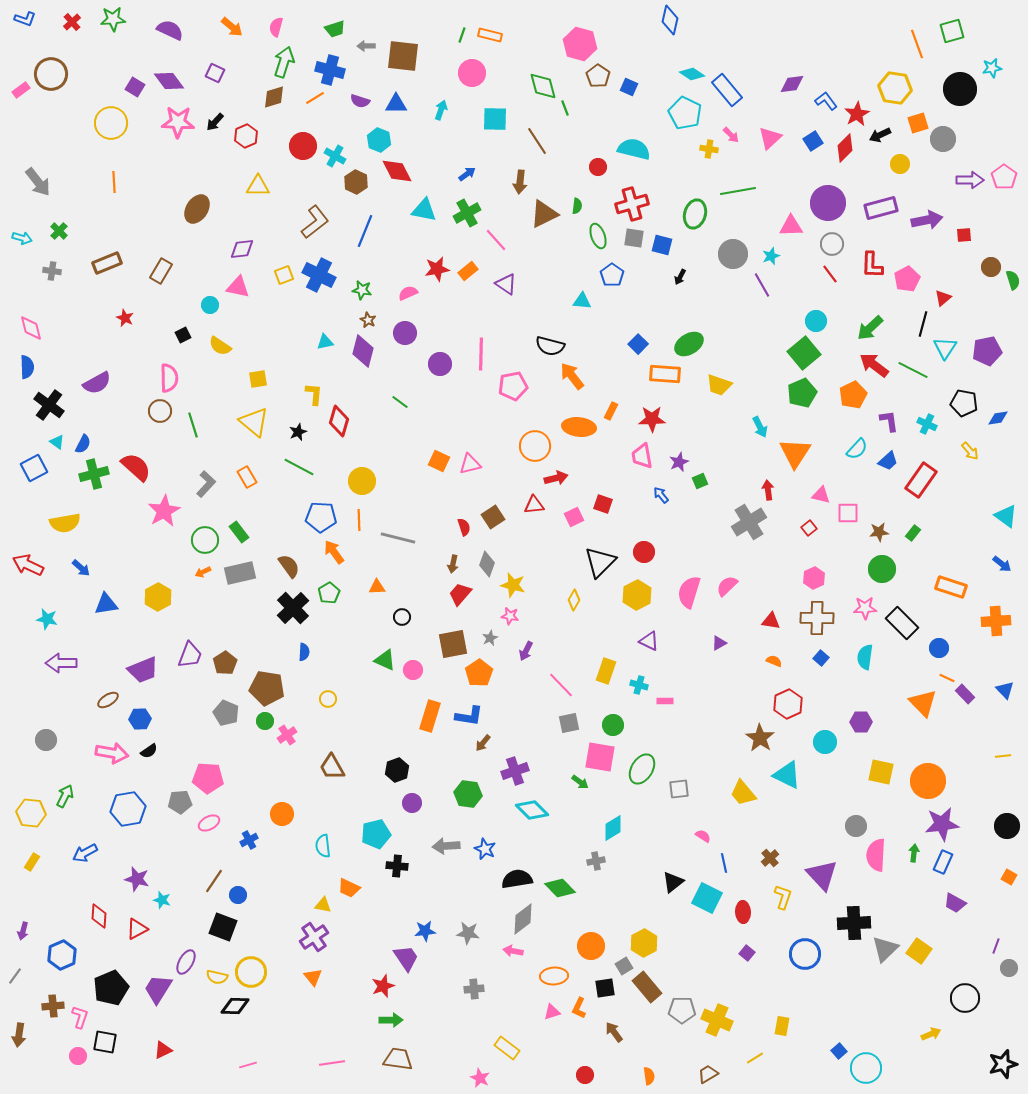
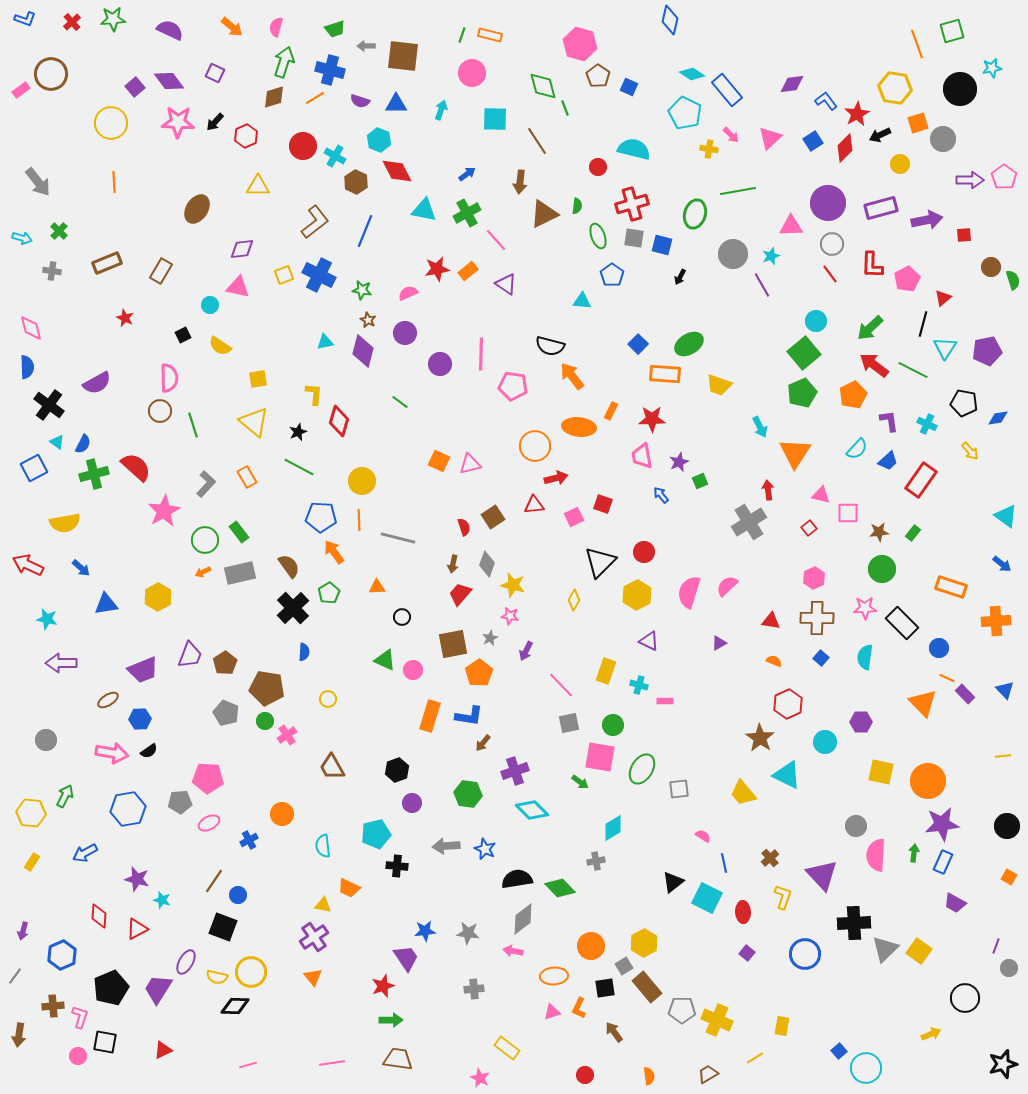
purple square at (135, 87): rotated 18 degrees clockwise
pink pentagon at (513, 386): rotated 20 degrees clockwise
